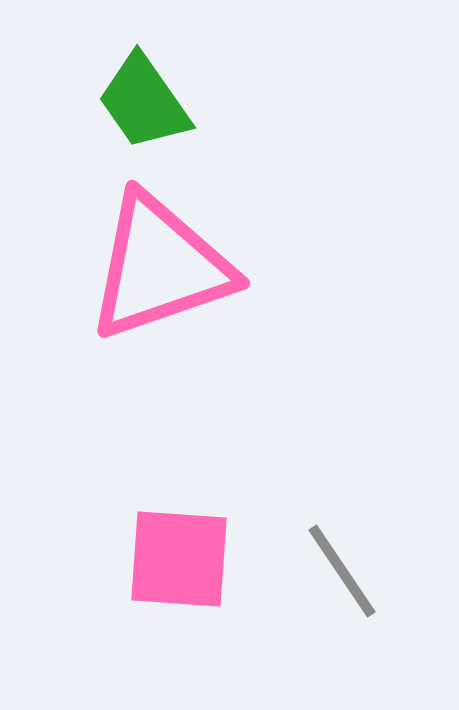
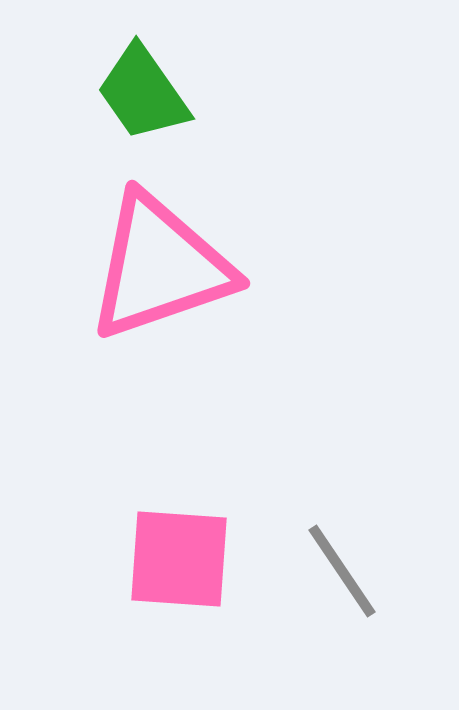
green trapezoid: moved 1 px left, 9 px up
